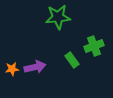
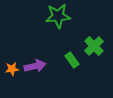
green star: moved 1 px up
green cross: rotated 24 degrees counterclockwise
purple arrow: moved 1 px up
